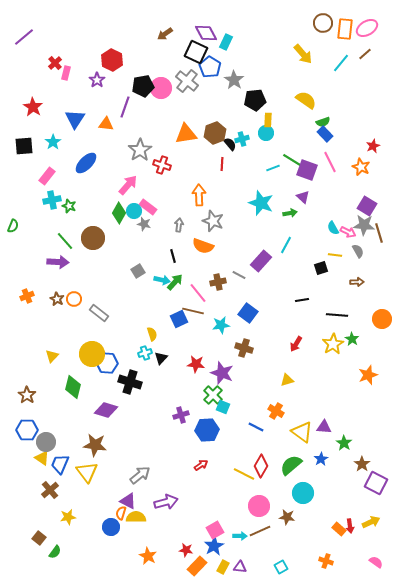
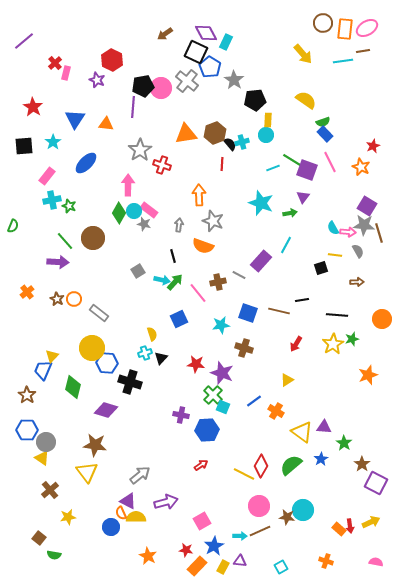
purple line at (24, 37): moved 4 px down
brown line at (365, 54): moved 2 px left, 3 px up; rotated 32 degrees clockwise
cyan line at (341, 63): moved 2 px right, 2 px up; rotated 42 degrees clockwise
purple star at (97, 80): rotated 14 degrees counterclockwise
purple line at (125, 107): moved 8 px right; rotated 15 degrees counterclockwise
cyan circle at (266, 133): moved 2 px down
cyan cross at (242, 139): moved 3 px down
pink arrow at (128, 185): rotated 40 degrees counterclockwise
purple triangle at (303, 197): rotated 24 degrees clockwise
pink rectangle at (148, 207): moved 1 px right, 3 px down
pink arrow at (348, 232): rotated 21 degrees counterclockwise
orange cross at (27, 296): moved 4 px up; rotated 16 degrees counterclockwise
brown line at (193, 311): moved 86 px right
blue square at (248, 313): rotated 18 degrees counterclockwise
green star at (352, 339): rotated 24 degrees clockwise
yellow circle at (92, 354): moved 6 px up
yellow triangle at (287, 380): rotated 16 degrees counterclockwise
purple cross at (181, 415): rotated 28 degrees clockwise
blue line at (256, 427): moved 2 px left, 26 px up; rotated 63 degrees counterclockwise
blue trapezoid at (60, 464): moved 17 px left, 94 px up
cyan circle at (303, 493): moved 17 px down
orange semicircle at (121, 513): rotated 40 degrees counterclockwise
pink square at (215, 530): moved 13 px left, 9 px up
green semicircle at (55, 552): moved 1 px left, 3 px down; rotated 64 degrees clockwise
pink semicircle at (376, 562): rotated 24 degrees counterclockwise
purple triangle at (240, 567): moved 6 px up
